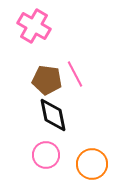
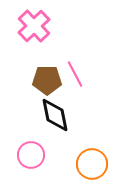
pink cross: rotated 16 degrees clockwise
brown pentagon: rotated 8 degrees counterclockwise
black diamond: moved 2 px right
pink circle: moved 15 px left
